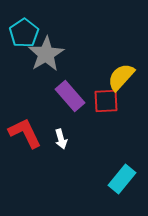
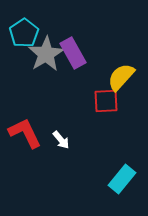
purple rectangle: moved 3 px right, 43 px up; rotated 12 degrees clockwise
white arrow: moved 1 px down; rotated 24 degrees counterclockwise
